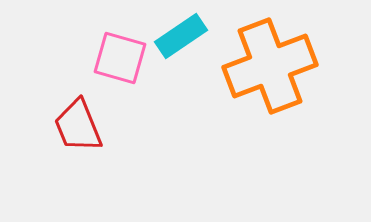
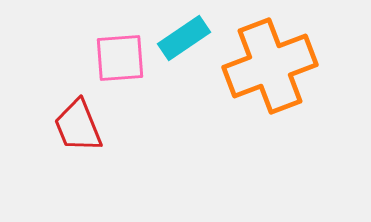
cyan rectangle: moved 3 px right, 2 px down
pink square: rotated 20 degrees counterclockwise
